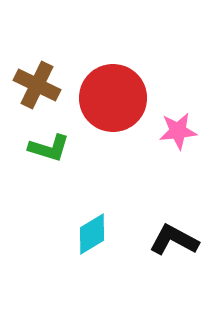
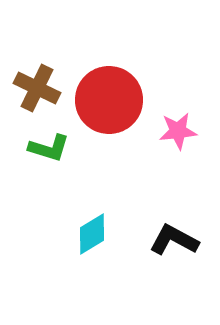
brown cross: moved 3 px down
red circle: moved 4 px left, 2 px down
